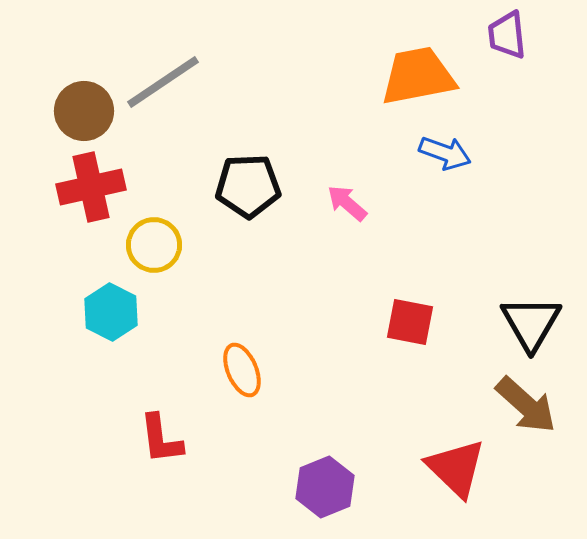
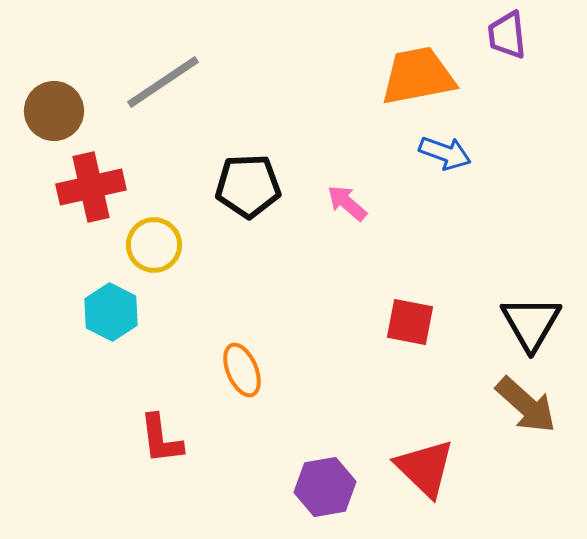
brown circle: moved 30 px left
red triangle: moved 31 px left
purple hexagon: rotated 12 degrees clockwise
